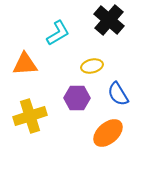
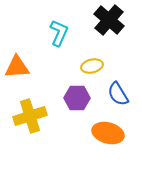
cyan L-shape: moved 1 px right; rotated 36 degrees counterclockwise
orange triangle: moved 8 px left, 3 px down
orange ellipse: rotated 56 degrees clockwise
